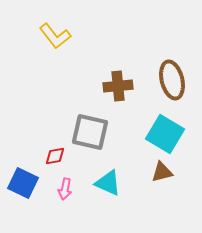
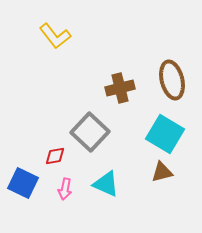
brown cross: moved 2 px right, 2 px down; rotated 8 degrees counterclockwise
gray square: rotated 30 degrees clockwise
cyan triangle: moved 2 px left, 1 px down
